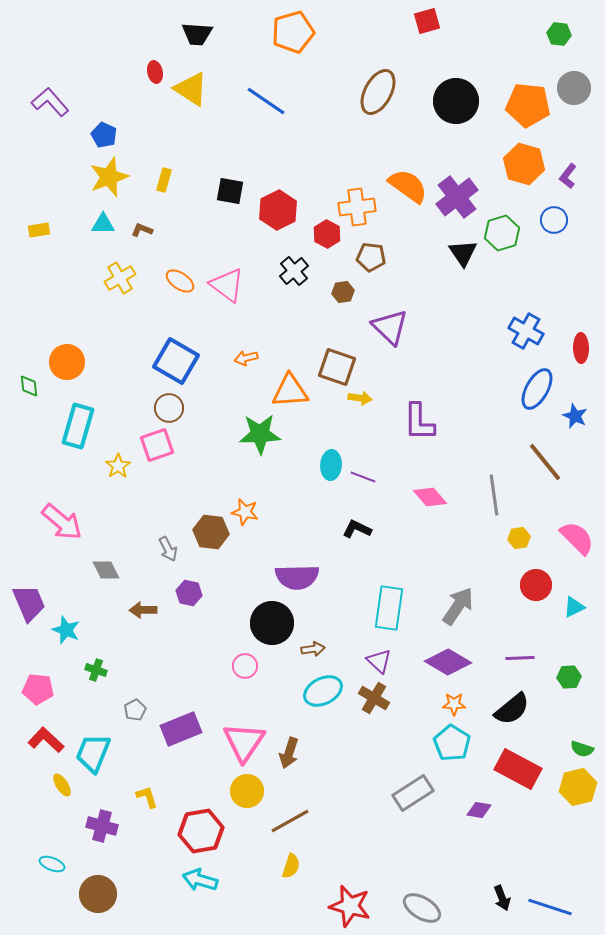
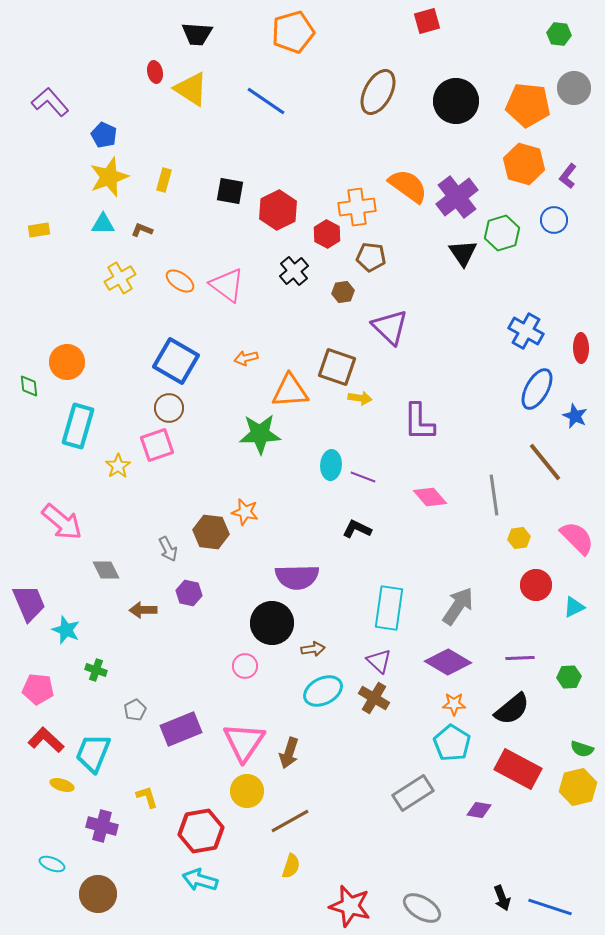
yellow ellipse at (62, 785): rotated 40 degrees counterclockwise
